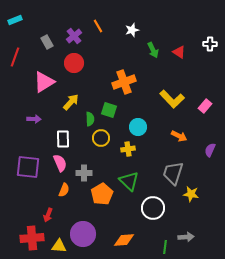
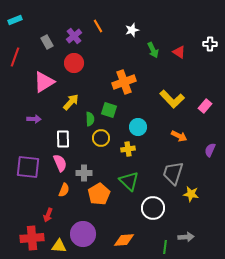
orange pentagon: moved 3 px left
